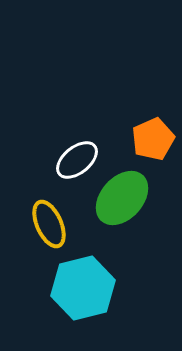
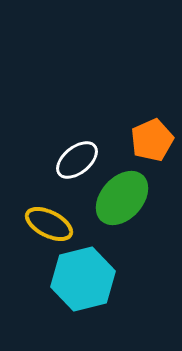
orange pentagon: moved 1 px left, 1 px down
yellow ellipse: rotated 39 degrees counterclockwise
cyan hexagon: moved 9 px up
